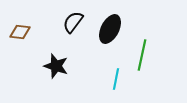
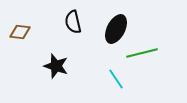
black semicircle: rotated 50 degrees counterclockwise
black ellipse: moved 6 px right
green line: moved 2 px up; rotated 64 degrees clockwise
cyan line: rotated 45 degrees counterclockwise
